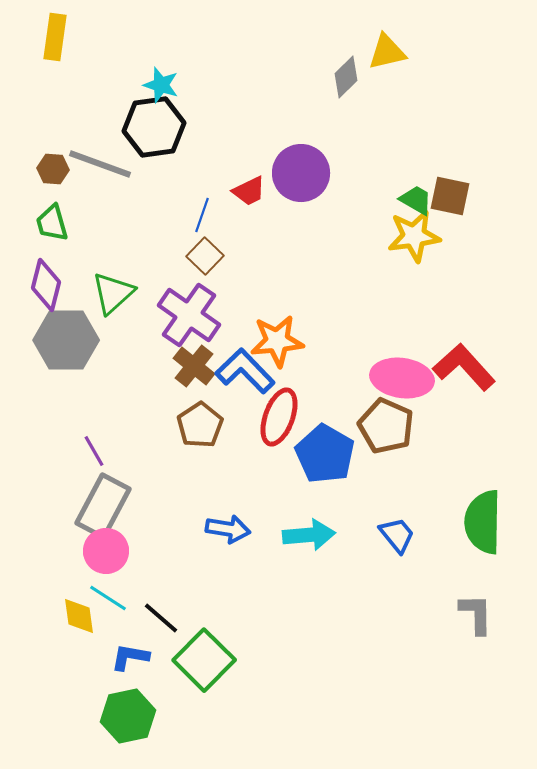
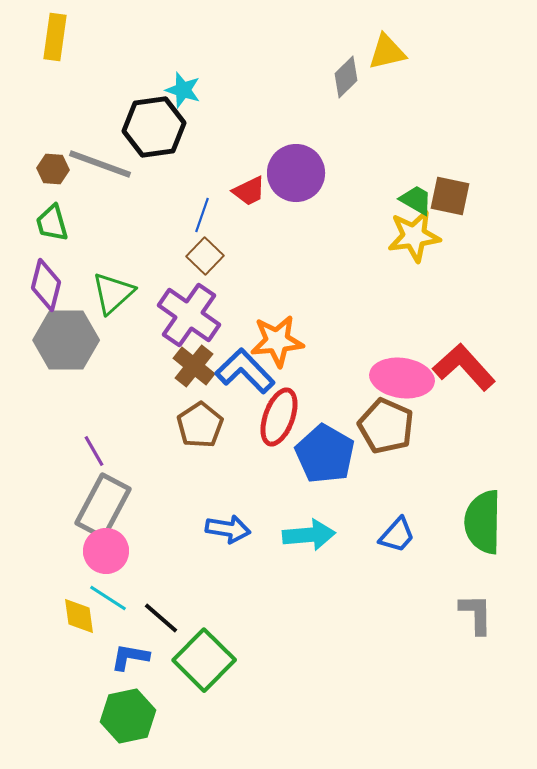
cyan star at (161, 85): moved 22 px right, 5 px down
purple circle at (301, 173): moved 5 px left
blue trapezoid at (397, 535): rotated 81 degrees clockwise
